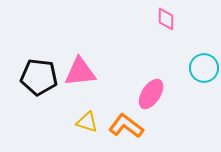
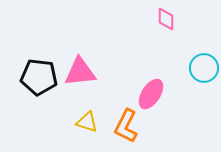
orange L-shape: rotated 100 degrees counterclockwise
